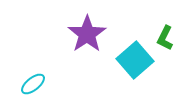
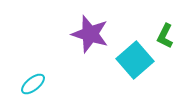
purple star: moved 3 px right; rotated 21 degrees counterclockwise
green L-shape: moved 2 px up
